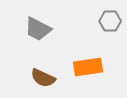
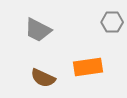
gray hexagon: moved 2 px right, 1 px down
gray trapezoid: moved 1 px down
